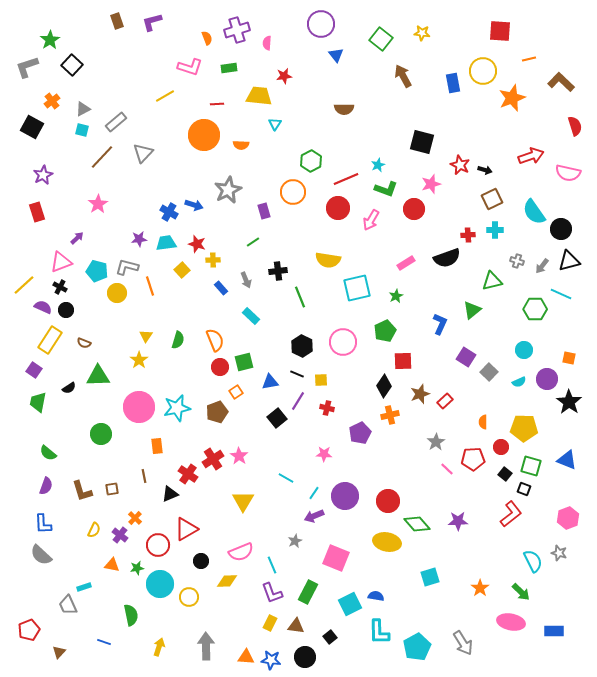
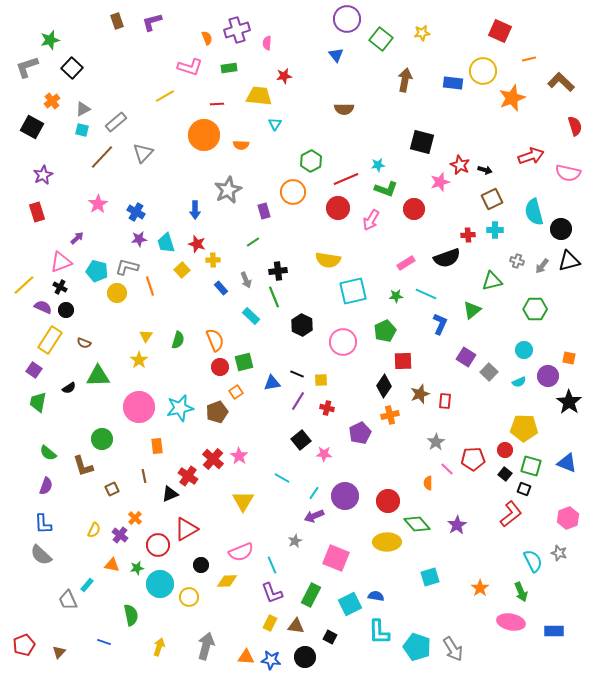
purple circle at (321, 24): moved 26 px right, 5 px up
red square at (500, 31): rotated 20 degrees clockwise
yellow star at (422, 33): rotated 14 degrees counterclockwise
green star at (50, 40): rotated 18 degrees clockwise
black square at (72, 65): moved 3 px down
brown arrow at (403, 76): moved 2 px right, 4 px down; rotated 40 degrees clockwise
blue rectangle at (453, 83): rotated 72 degrees counterclockwise
cyan star at (378, 165): rotated 16 degrees clockwise
pink star at (431, 184): moved 9 px right, 2 px up
blue arrow at (194, 205): moved 1 px right, 5 px down; rotated 72 degrees clockwise
blue cross at (169, 212): moved 33 px left
cyan semicircle at (534, 212): rotated 20 degrees clockwise
cyan trapezoid at (166, 243): rotated 100 degrees counterclockwise
cyan square at (357, 288): moved 4 px left, 3 px down
cyan line at (561, 294): moved 135 px left
green star at (396, 296): rotated 24 degrees clockwise
green line at (300, 297): moved 26 px left
black hexagon at (302, 346): moved 21 px up
purple circle at (547, 379): moved 1 px right, 3 px up
blue triangle at (270, 382): moved 2 px right, 1 px down
red rectangle at (445, 401): rotated 42 degrees counterclockwise
cyan star at (177, 408): moved 3 px right
black square at (277, 418): moved 24 px right, 22 px down
orange semicircle at (483, 422): moved 55 px left, 61 px down
green circle at (101, 434): moved 1 px right, 5 px down
red circle at (501, 447): moved 4 px right, 3 px down
red cross at (213, 459): rotated 15 degrees counterclockwise
blue triangle at (567, 460): moved 3 px down
red cross at (188, 474): moved 2 px down
cyan line at (286, 478): moved 4 px left
brown square at (112, 489): rotated 16 degrees counterclockwise
brown L-shape at (82, 491): moved 1 px right, 25 px up
purple star at (458, 521): moved 1 px left, 4 px down; rotated 30 degrees counterclockwise
yellow ellipse at (387, 542): rotated 12 degrees counterclockwise
black circle at (201, 561): moved 4 px down
cyan rectangle at (84, 587): moved 3 px right, 2 px up; rotated 32 degrees counterclockwise
green rectangle at (308, 592): moved 3 px right, 3 px down
green arrow at (521, 592): rotated 24 degrees clockwise
gray trapezoid at (68, 605): moved 5 px up
red pentagon at (29, 630): moved 5 px left, 15 px down
black square at (330, 637): rotated 24 degrees counterclockwise
gray arrow at (463, 643): moved 10 px left, 6 px down
gray arrow at (206, 646): rotated 16 degrees clockwise
cyan pentagon at (417, 647): rotated 24 degrees counterclockwise
